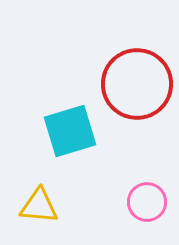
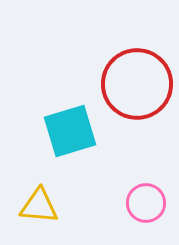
pink circle: moved 1 px left, 1 px down
